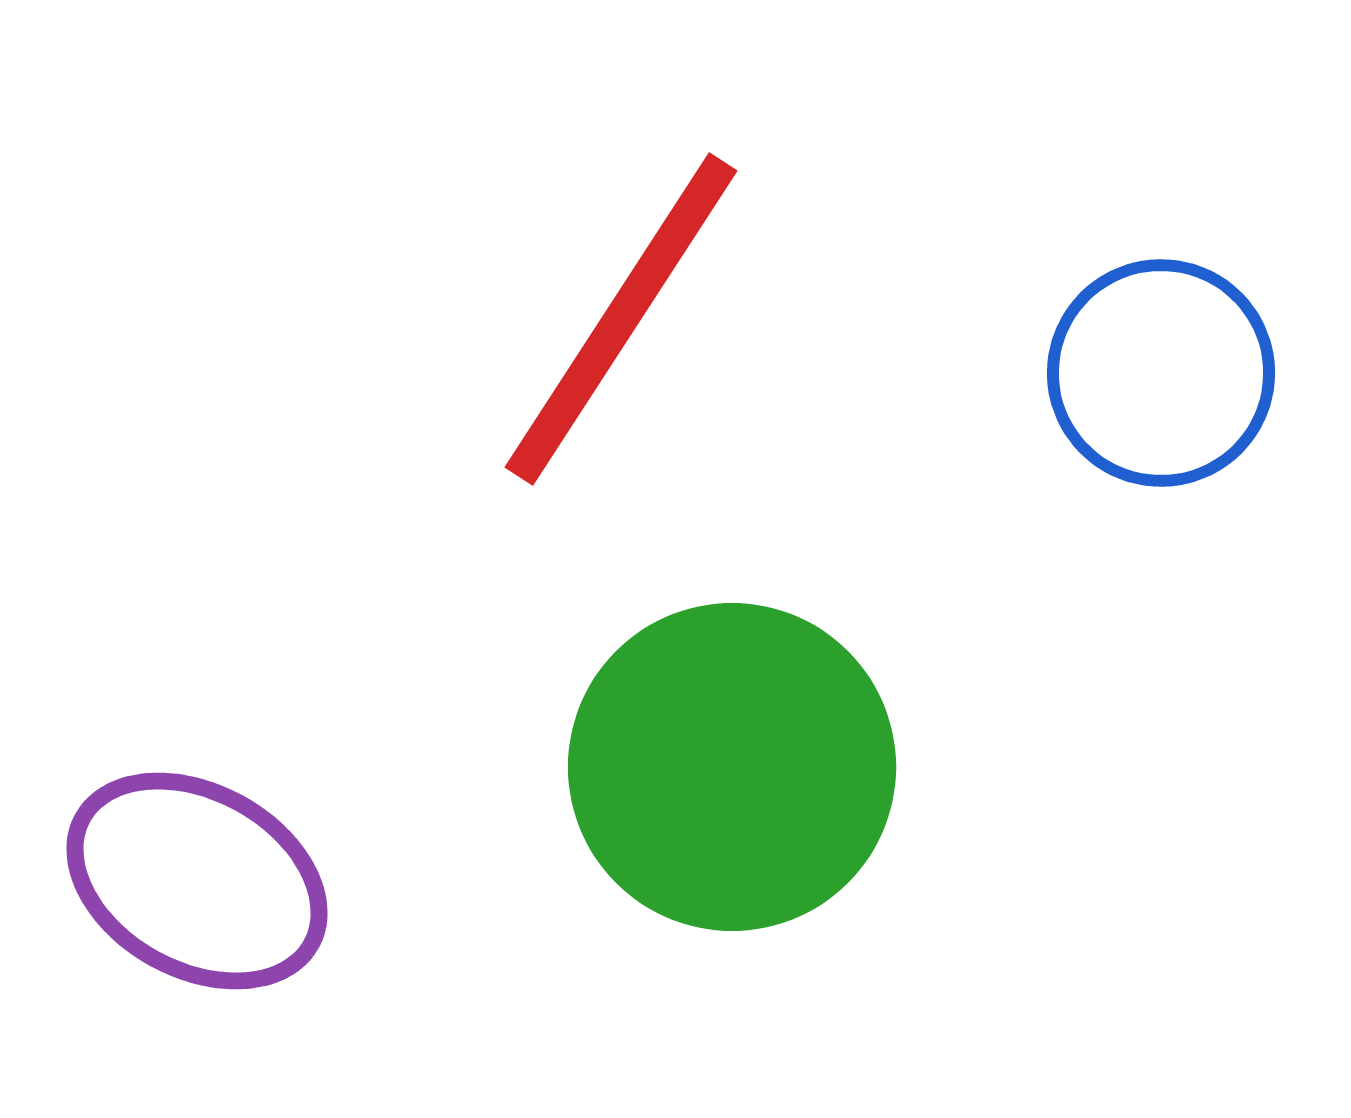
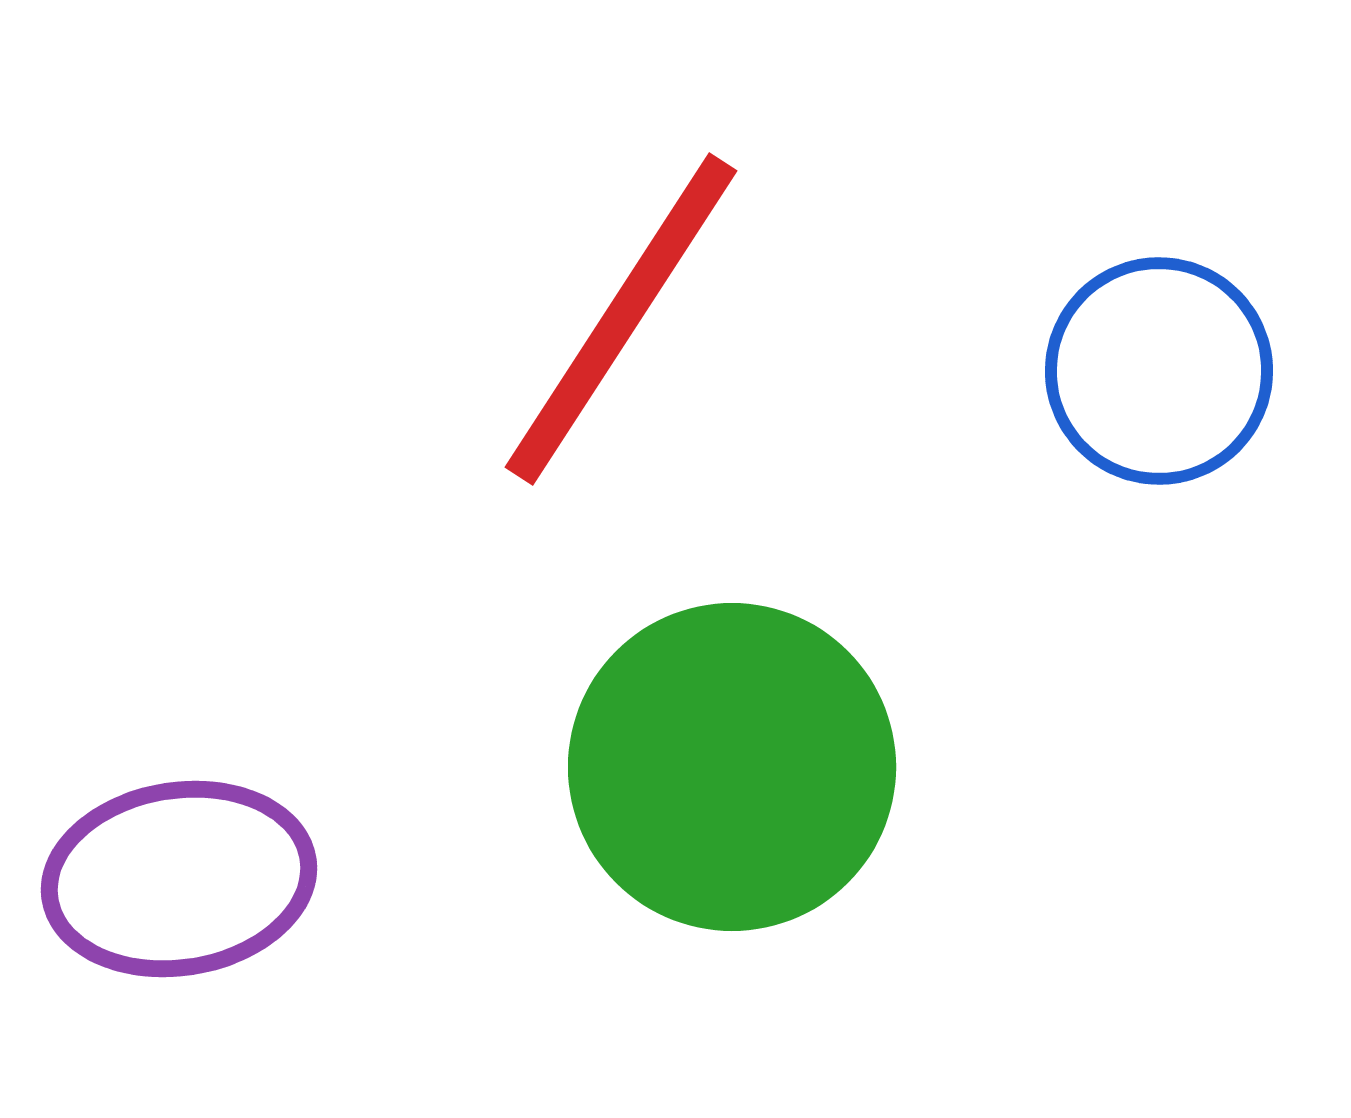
blue circle: moved 2 px left, 2 px up
purple ellipse: moved 18 px left, 2 px up; rotated 38 degrees counterclockwise
